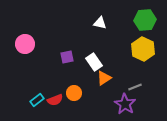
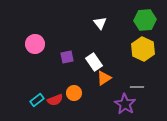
white triangle: rotated 40 degrees clockwise
pink circle: moved 10 px right
gray line: moved 2 px right; rotated 24 degrees clockwise
